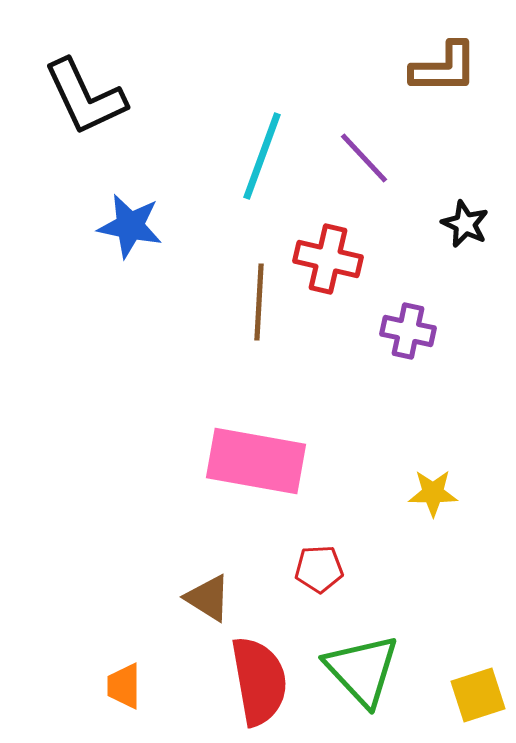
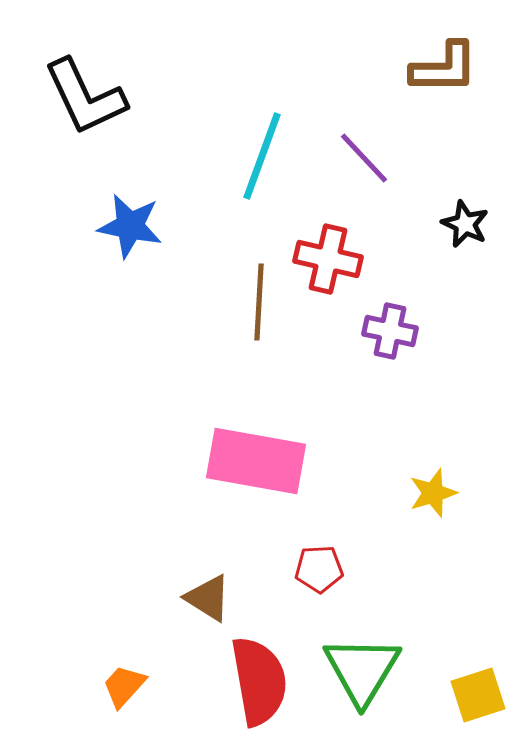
purple cross: moved 18 px left
yellow star: rotated 18 degrees counterclockwise
green triangle: rotated 14 degrees clockwise
orange trapezoid: rotated 42 degrees clockwise
